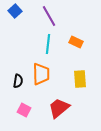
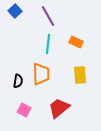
purple line: moved 1 px left
yellow rectangle: moved 4 px up
